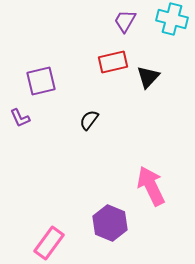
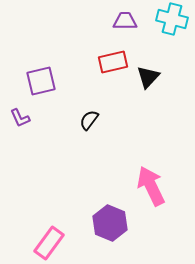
purple trapezoid: rotated 60 degrees clockwise
